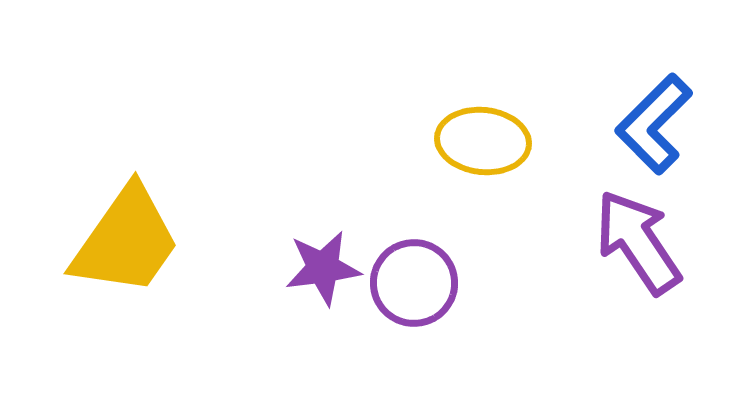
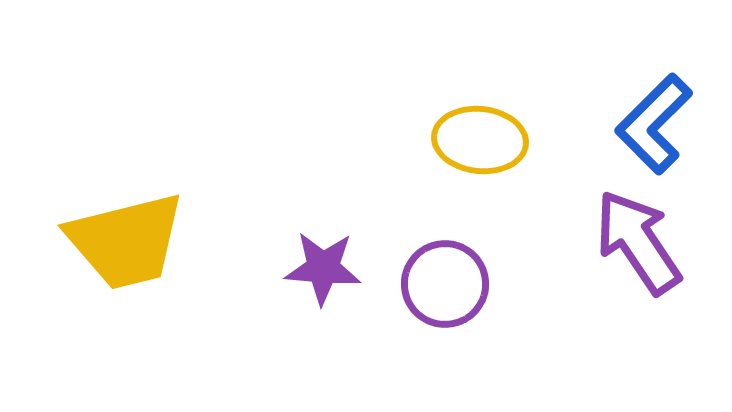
yellow ellipse: moved 3 px left, 1 px up
yellow trapezoid: rotated 41 degrees clockwise
purple star: rotated 12 degrees clockwise
purple circle: moved 31 px right, 1 px down
